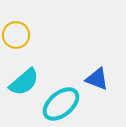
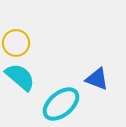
yellow circle: moved 8 px down
cyan semicircle: moved 4 px left, 5 px up; rotated 100 degrees counterclockwise
